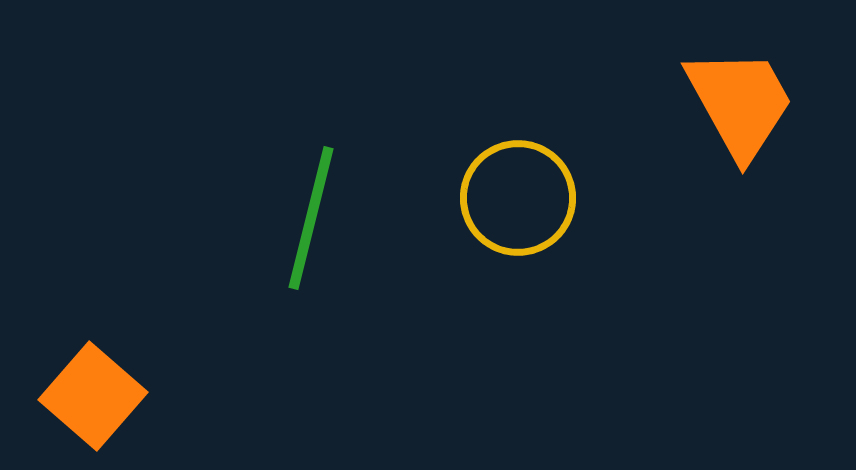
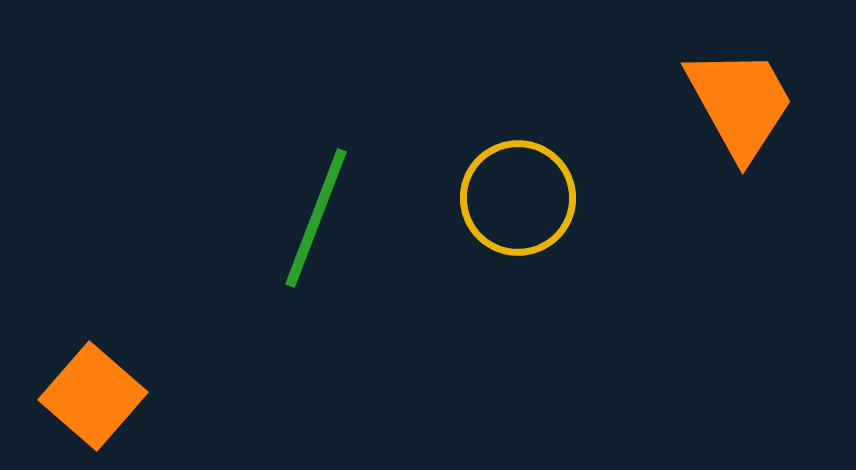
green line: moved 5 px right; rotated 7 degrees clockwise
